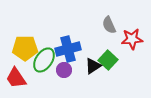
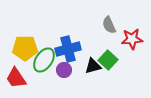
black triangle: rotated 18 degrees clockwise
